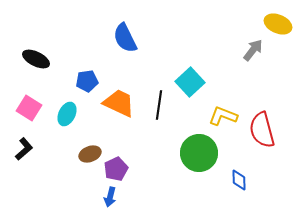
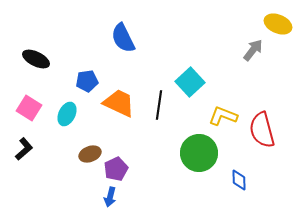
blue semicircle: moved 2 px left
